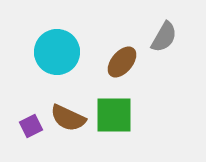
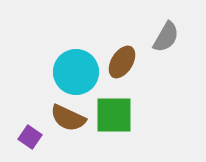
gray semicircle: moved 2 px right
cyan circle: moved 19 px right, 20 px down
brown ellipse: rotated 8 degrees counterclockwise
purple square: moved 1 px left, 11 px down; rotated 30 degrees counterclockwise
